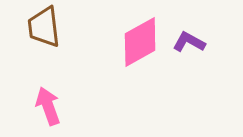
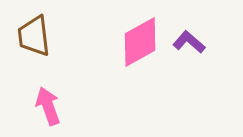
brown trapezoid: moved 10 px left, 9 px down
purple L-shape: rotated 12 degrees clockwise
